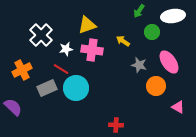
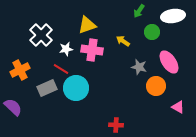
gray star: moved 2 px down
orange cross: moved 2 px left
